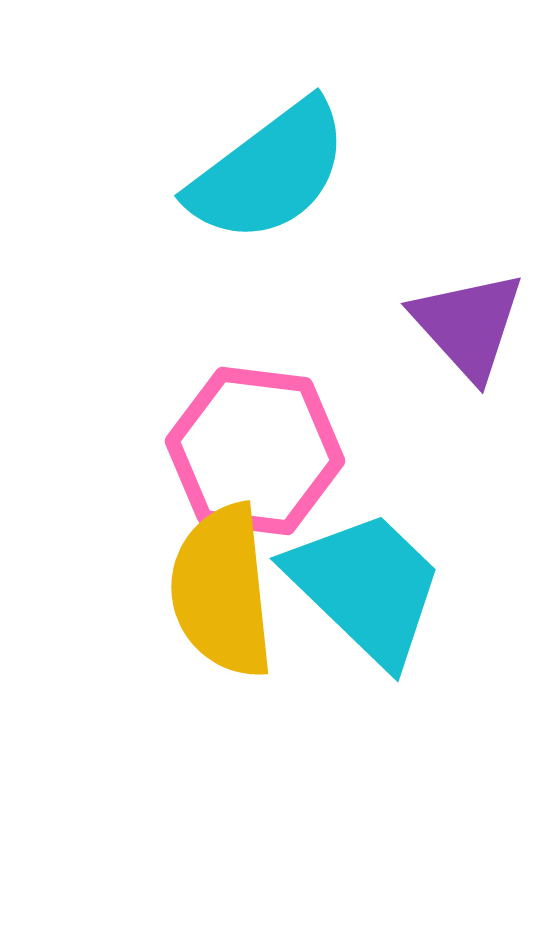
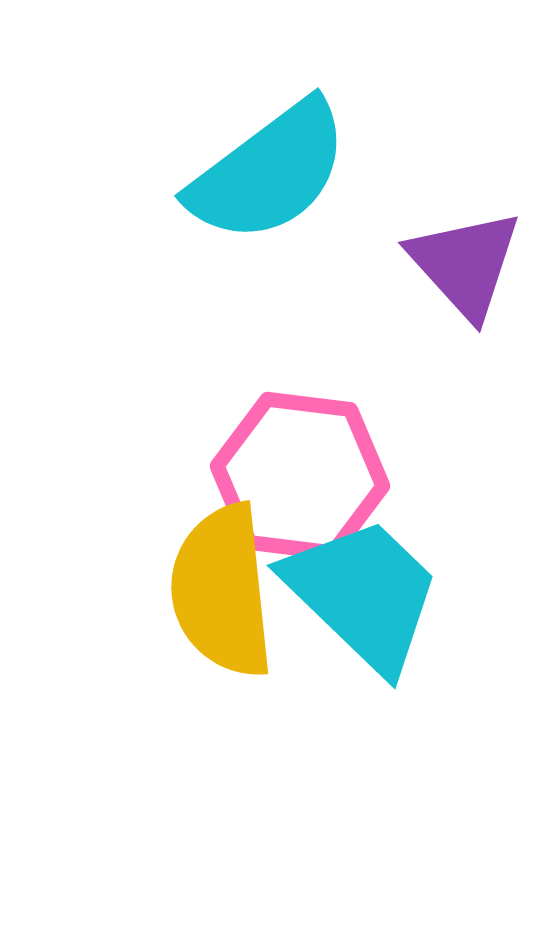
purple triangle: moved 3 px left, 61 px up
pink hexagon: moved 45 px right, 25 px down
cyan trapezoid: moved 3 px left, 7 px down
